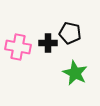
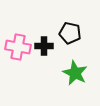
black cross: moved 4 px left, 3 px down
